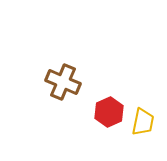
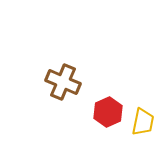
red hexagon: moved 1 px left
